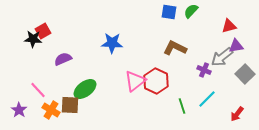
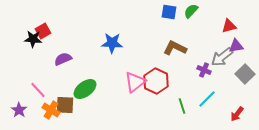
pink triangle: moved 1 px down
brown square: moved 5 px left
